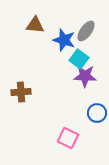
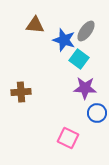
purple star: moved 12 px down
